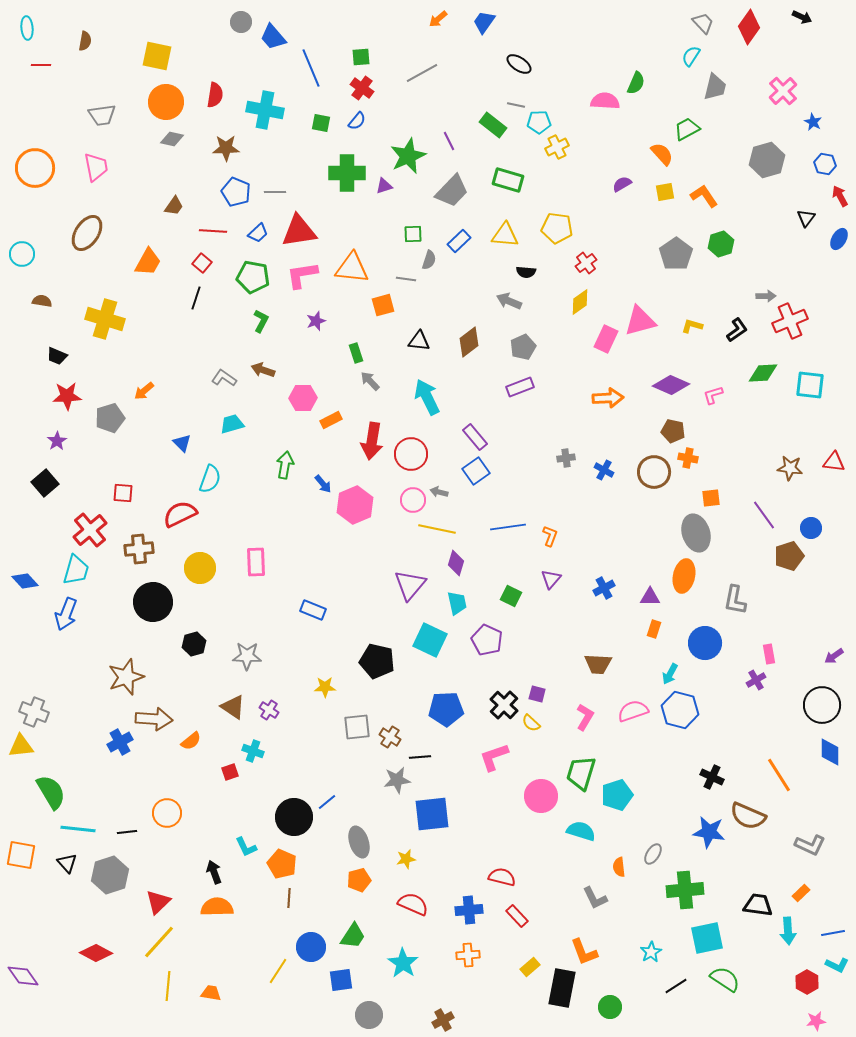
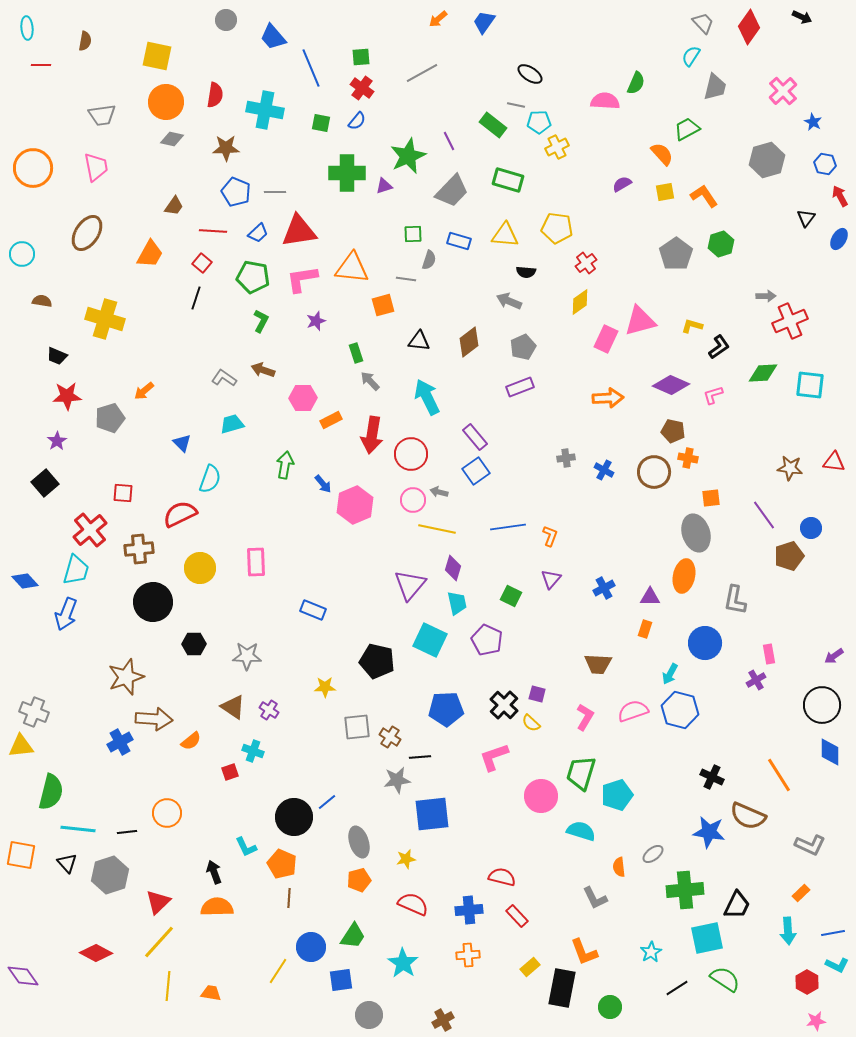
gray circle at (241, 22): moved 15 px left, 2 px up
black ellipse at (519, 64): moved 11 px right, 10 px down
orange circle at (35, 168): moved 2 px left
blue rectangle at (459, 241): rotated 60 degrees clockwise
orange trapezoid at (148, 262): moved 2 px right, 8 px up
pink L-shape at (302, 275): moved 4 px down
black L-shape at (737, 330): moved 18 px left, 17 px down
red arrow at (372, 441): moved 6 px up
purple diamond at (456, 563): moved 3 px left, 5 px down
orange rectangle at (654, 629): moved 9 px left
black hexagon at (194, 644): rotated 15 degrees clockwise
green semicircle at (51, 792): rotated 45 degrees clockwise
gray ellipse at (653, 854): rotated 20 degrees clockwise
black trapezoid at (758, 905): moved 21 px left; rotated 108 degrees clockwise
black line at (676, 986): moved 1 px right, 2 px down
